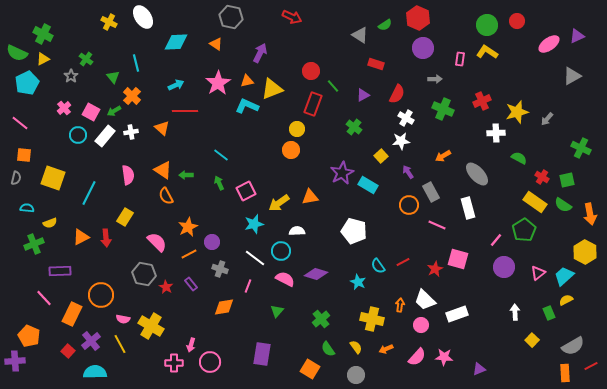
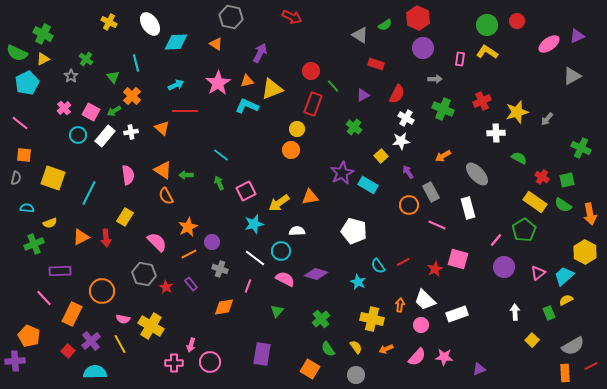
white ellipse at (143, 17): moved 7 px right, 7 px down
orange circle at (101, 295): moved 1 px right, 4 px up
